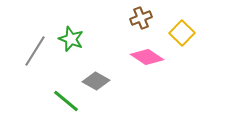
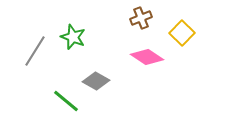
green star: moved 2 px right, 2 px up
